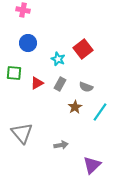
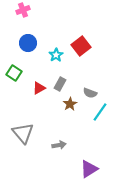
pink cross: rotated 32 degrees counterclockwise
red square: moved 2 px left, 3 px up
cyan star: moved 2 px left, 4 px up; rotated 16 degrees clockwise
green square: rotated 28 degrees clockwise
red triangle: moved 2 px right, 5 px down
gray semicircle: moved 4 px right, 6 px down
brown star: moved 5 px left, 3 px up
gray triangle: moved 1 px right
gray arrow: moved 2 px left
purple triangle: moved 3 px left, 4 px down; rotated 12 degrees clockwise
